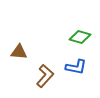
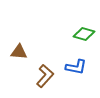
green diamond: moved 4 px right, 3 px up
